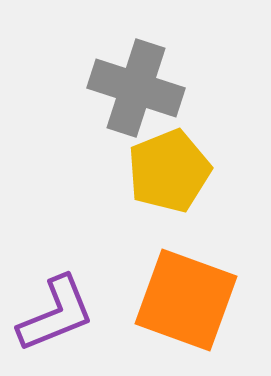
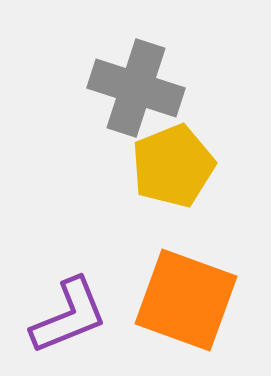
yellow pentagon: moved 4 px right, 5 px up
purple L-shape: moved 13 px right, 2 px down
